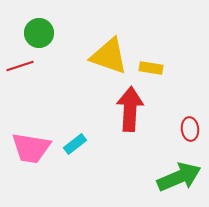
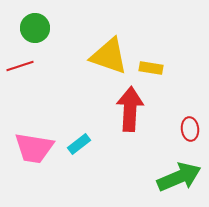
green circle: moved 4 px left, 5 px up
cyan rectangle: moved 4 px right
pink trapezoid: moved 3 px right
